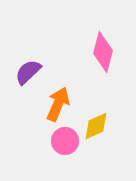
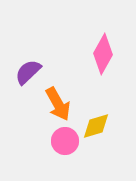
pink diamond: moved 2 px down; rotated 15 degrees clockwise
orange arrow: rotated 128 degrees clockwise
yellow diamond: rotated 8 degrees clockwise
